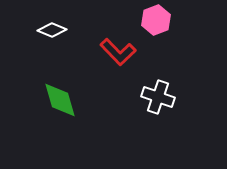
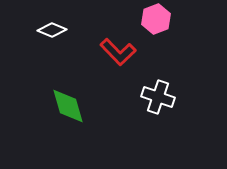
pink hexagon: moved 1 px up
green diamond: moved 8 px right, 6 px down
